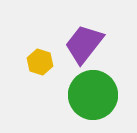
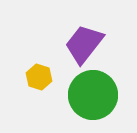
yellow hexagon: moved 1 px left, 15 px down
